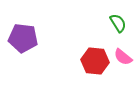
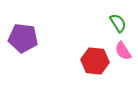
pink semicircle: moved 6 px up; rotated 18 degrees clockwise
